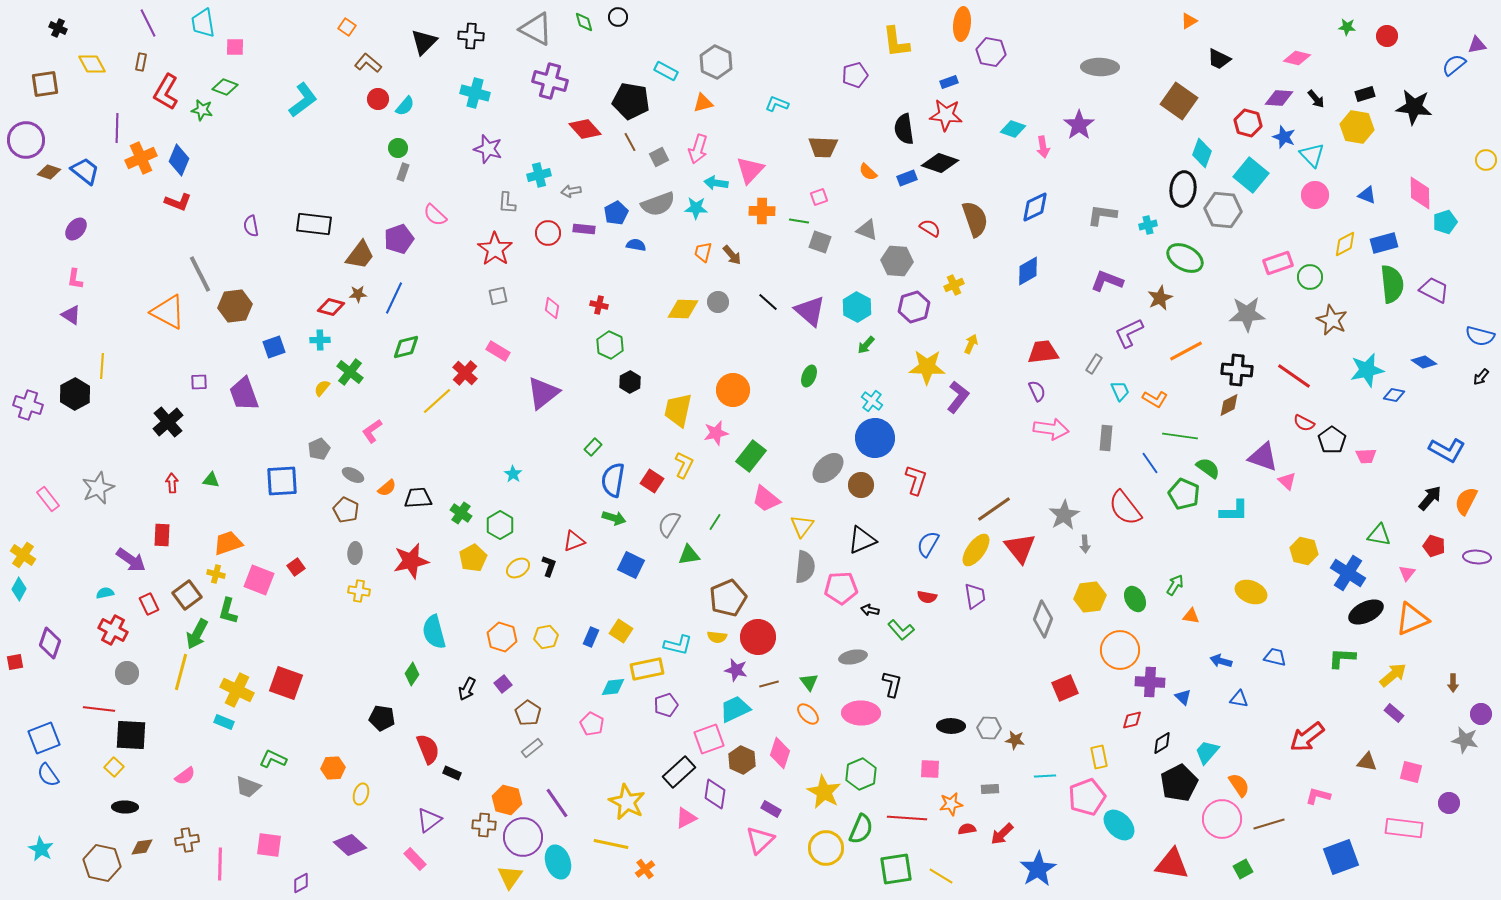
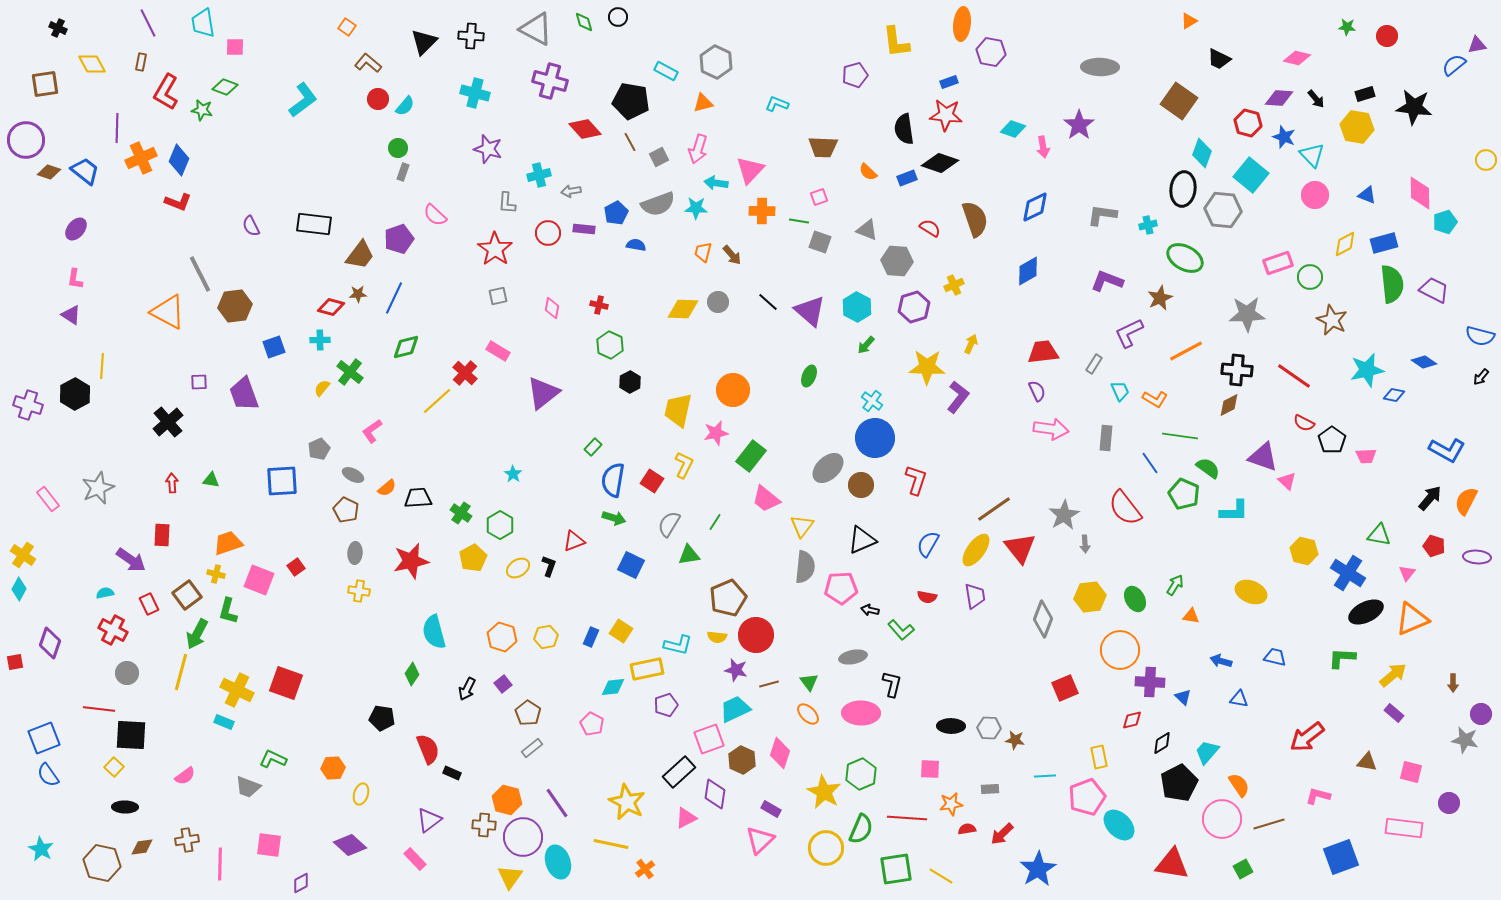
purple semicircle at (251, 226): rotated 15 degrees counterclockwise
red circle at (758, 637): moved 2 px left, 2 px up
